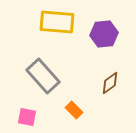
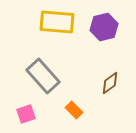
purple hexagon: moved 7 px up; rotated 8 degrees counterclockwise
pink square: moved 1 px left, 3 px up; rotated 30 degrees counterclockwise
